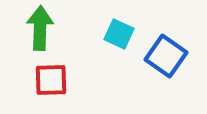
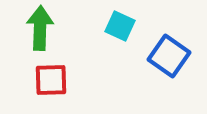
cyan square: moved 1 px right, 8 px up
blue square: moved 3 px right
